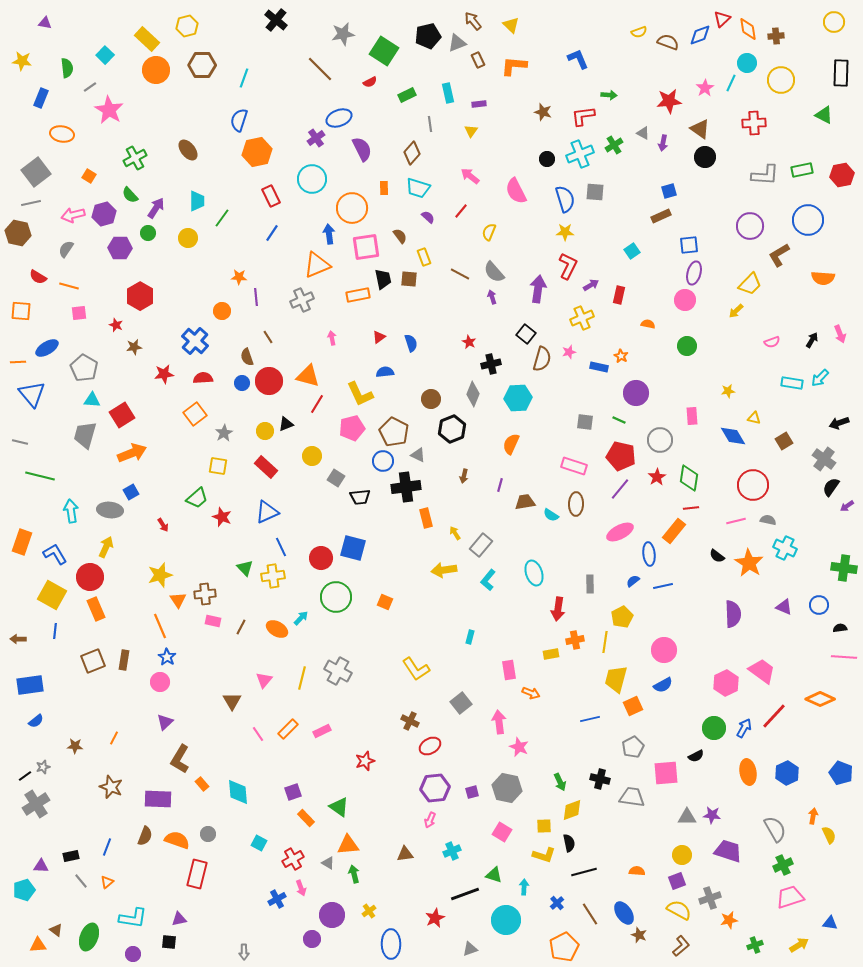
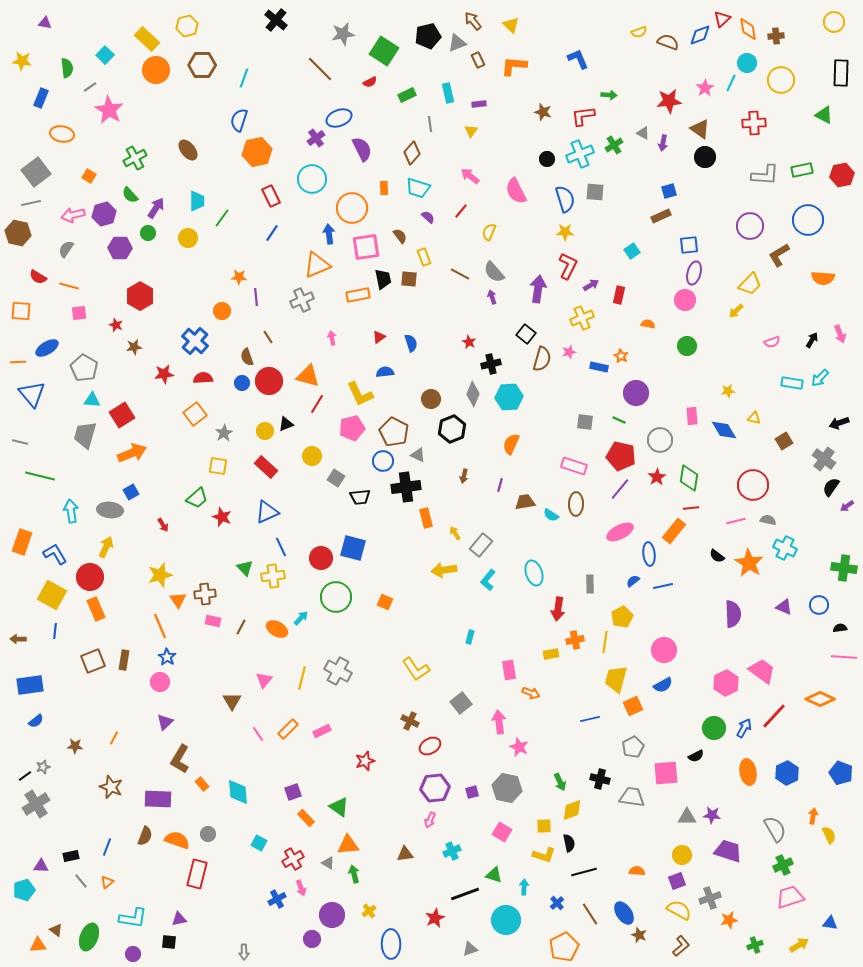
cyan hexagon at (518, 398): moved 9 px left, 1 px up
blue diamond at (733, 436): moved 9 px left, 6 px up
